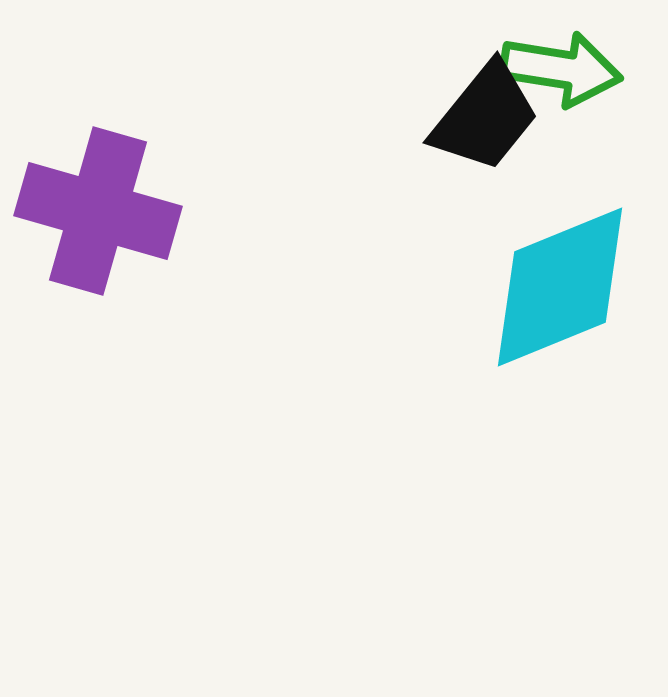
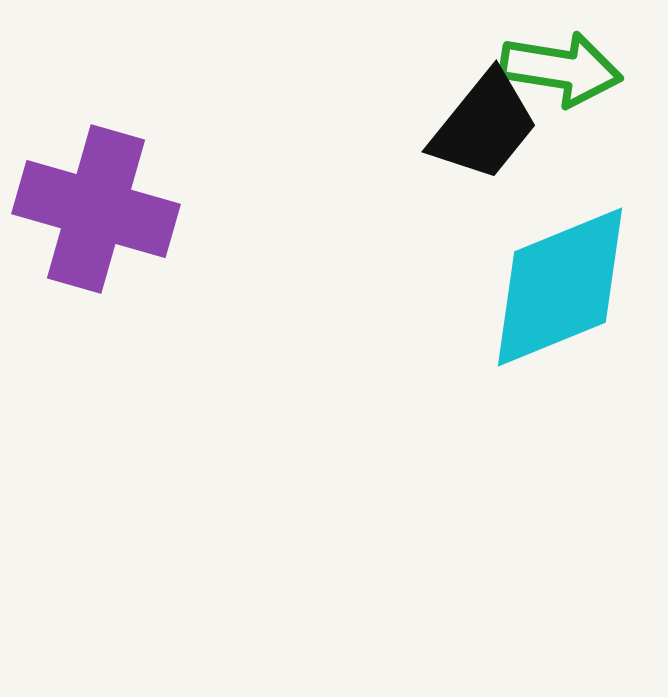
black trapezoid: moved 1 px left, 9 px down
purple cross: moved 2 px left, 2 px up
